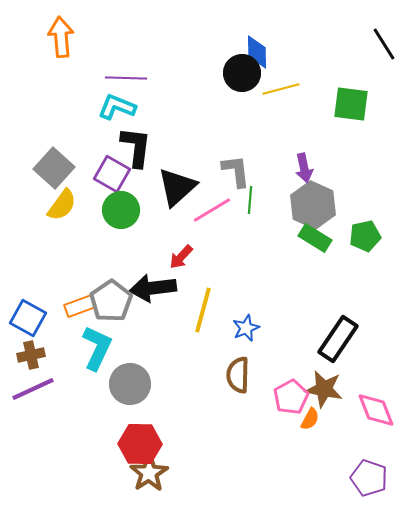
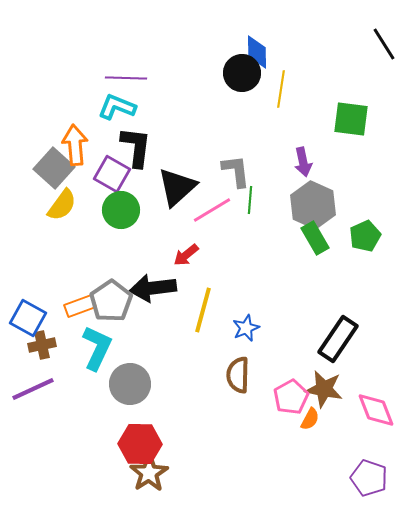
orange arrow at (61, 37): moved 14 px right, 108 px down
yellow line at (281, 89): rotated 66 degrees counterclockwise
green square at (351, 104): moved 15 px down
purple arrow at (304, 168): moved 1 px left, 6 px up
green pentagon at (365, 236): rotated 12 degrees counterclockwise
green rectangle at (315, 238): rotated 28 degrees clockwise
red arrow at (181, 257): moved 5 px right, 2 px up; rotated 8 degrees clockwise
brown cross at (31, 355): moved 11 px right, 10 px up
